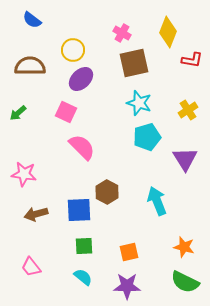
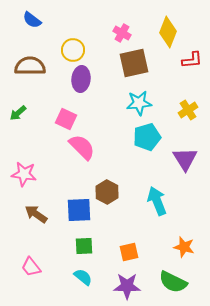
red L-shape: rotated 15 degrees counterclockwise
purple ellipse: rotated 40 degrees counterclockwise
cyan star: rotated 25 degrees counterclockwise
pink square: moved 7 px down
brown arrow: rotated 50 degrees clockwise
green semicircle: moved 12 px left
